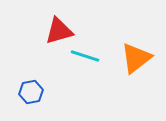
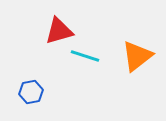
orange triangle: moved 1 px right, 2 px up
